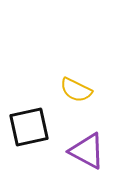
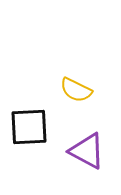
black square: rotated 9 degrees clockwise
